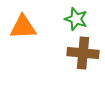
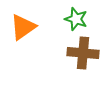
orange triangle: rotated 32 degrees counterclockwise
